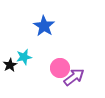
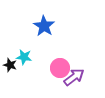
cyan star: rotated 21 degrees clockwise
black star: rotated 24 degrees counterclockwise
